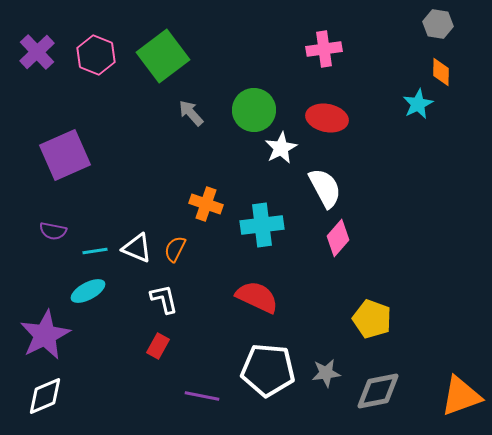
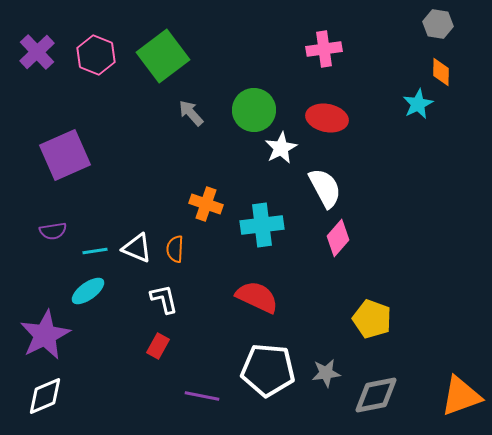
purple semicircle: rotated 20 degrees counterclockwise
orange semicircle: rotated 24 degrees counterclockwise
cyan ellipse: rotated 8 degrees counterclockwise
gray diamond: moved 2 px left, 4 px down
